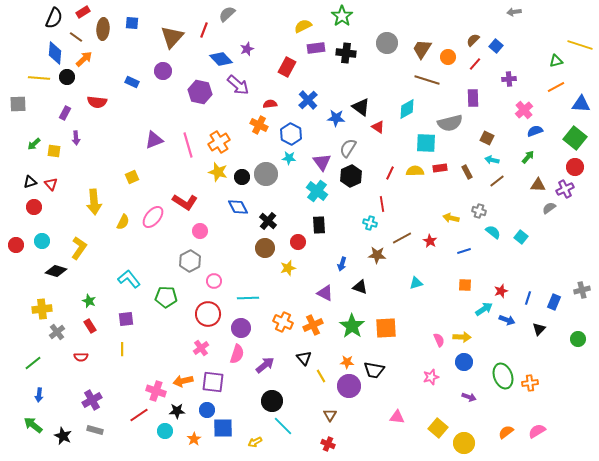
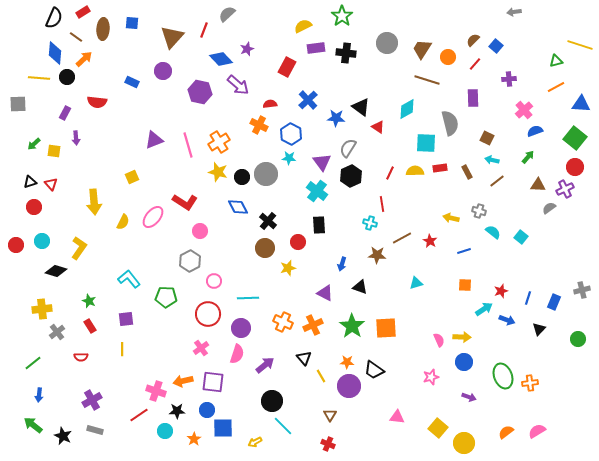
gray semicircle at (450, 123): rotated 90 degrees counterclockwise
black trapezoid at (374, 370): rotated 25 degrees clockwise
